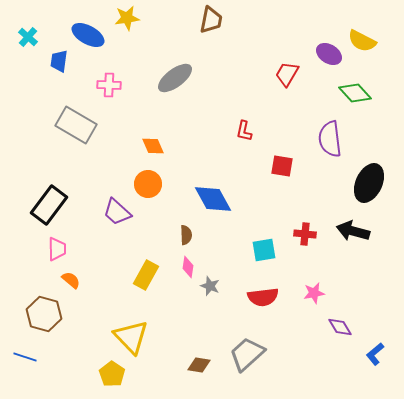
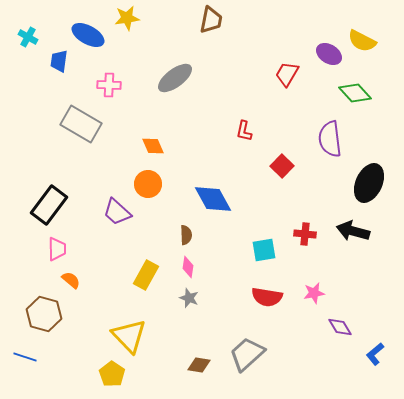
cyan cross: rotated 12 degrees counterclockwise
gray rectangle: moved 5 px right, 1 px up
red square: rotated 35 degrees clockwise
gray star: moved 21 px left, 12 px down
red semicircle: moved 4 px right; rotated 16 degrees clockwise
yellow triangle: moved 2 px left, 1 px up
